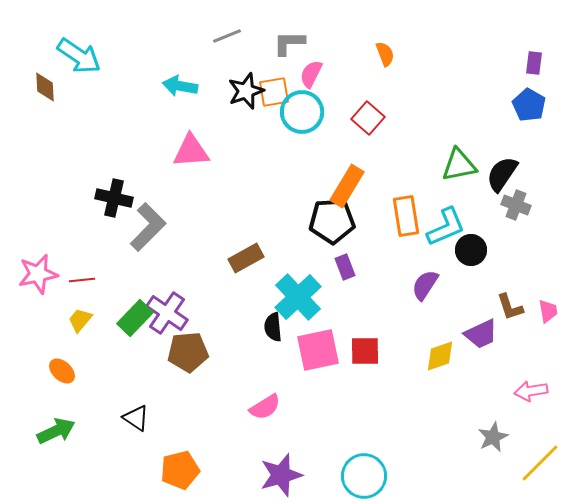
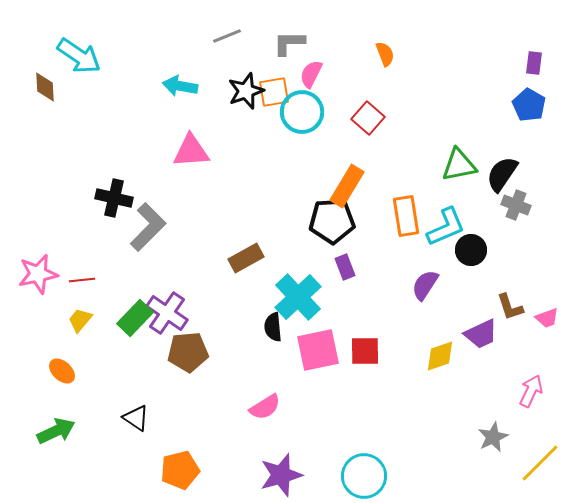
pink trapezoid at (548, 311): moved 1 px left, 7 px down; rotated 80 degrees clockwise
pink arrow at (531, 391): rotated 124 degrees clockwise
